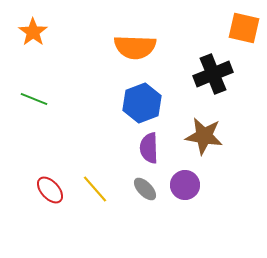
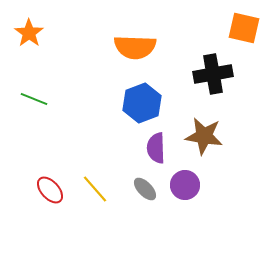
orange star: moved 4 px left, 1 px down
black cross: rotated 12 degrees clockwise
purple semicircle: moved 7 px right
